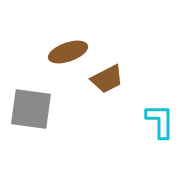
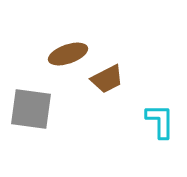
brown ellipse: moved 2 px down
